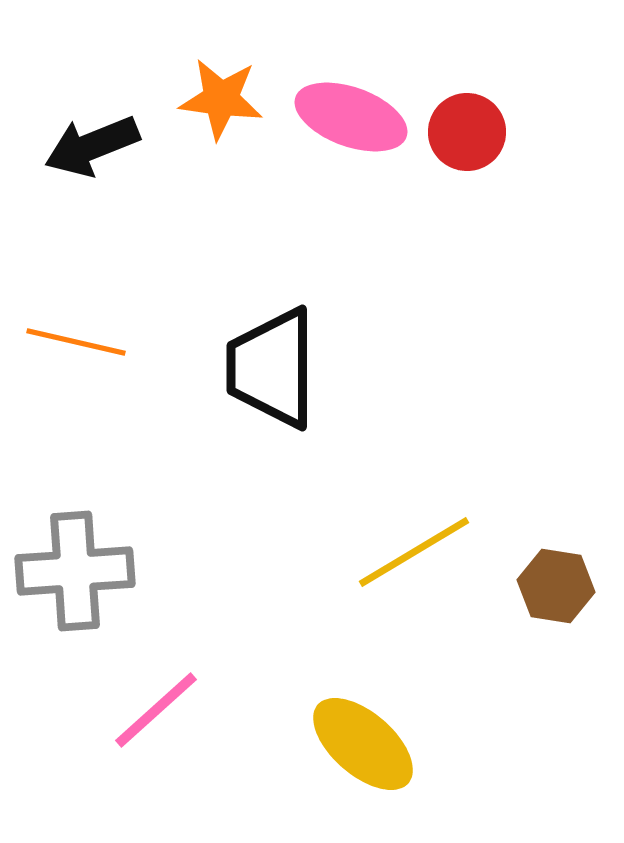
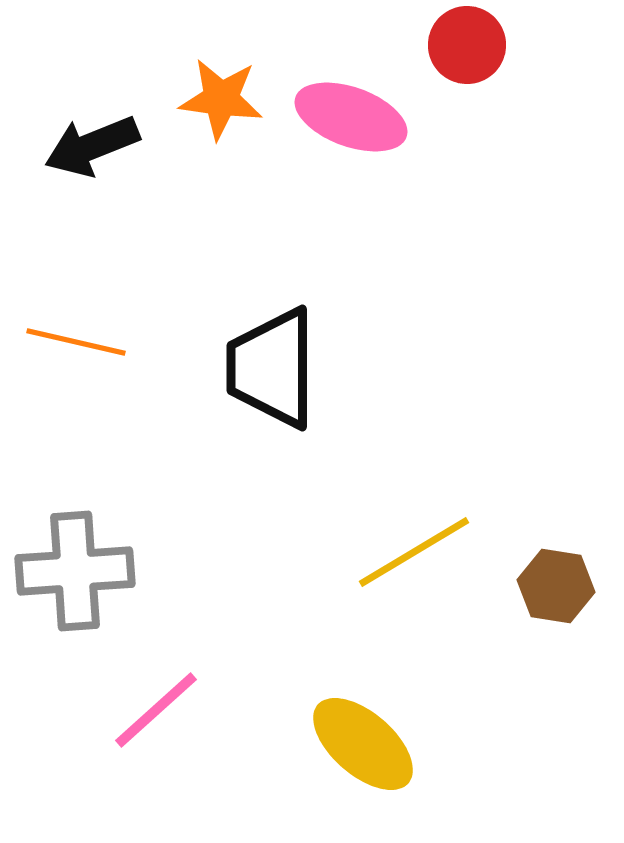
red circle: moved 87 px up
